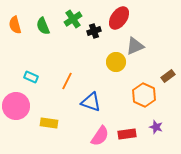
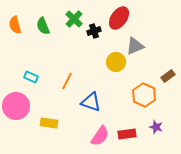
green cross: moved 1 px right; rotated 12 degrees counterclockwise
